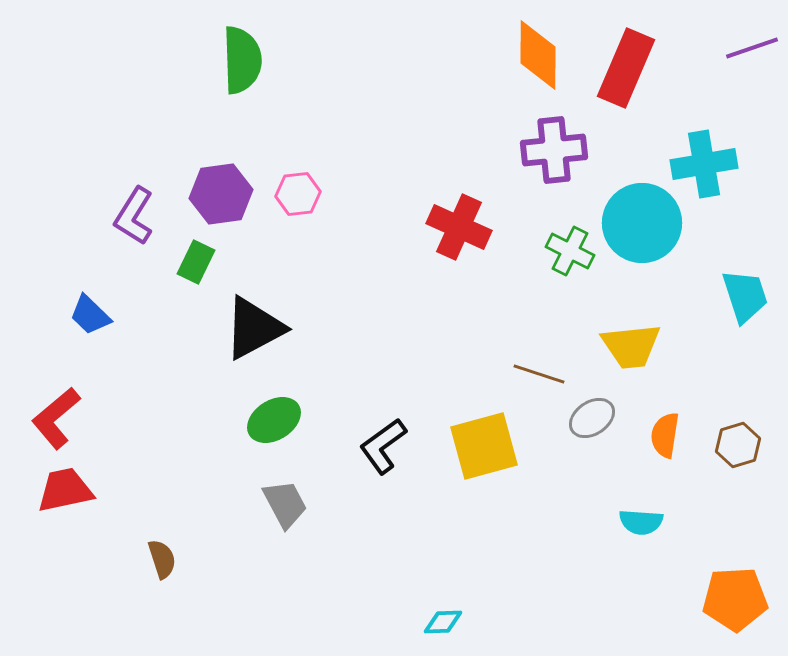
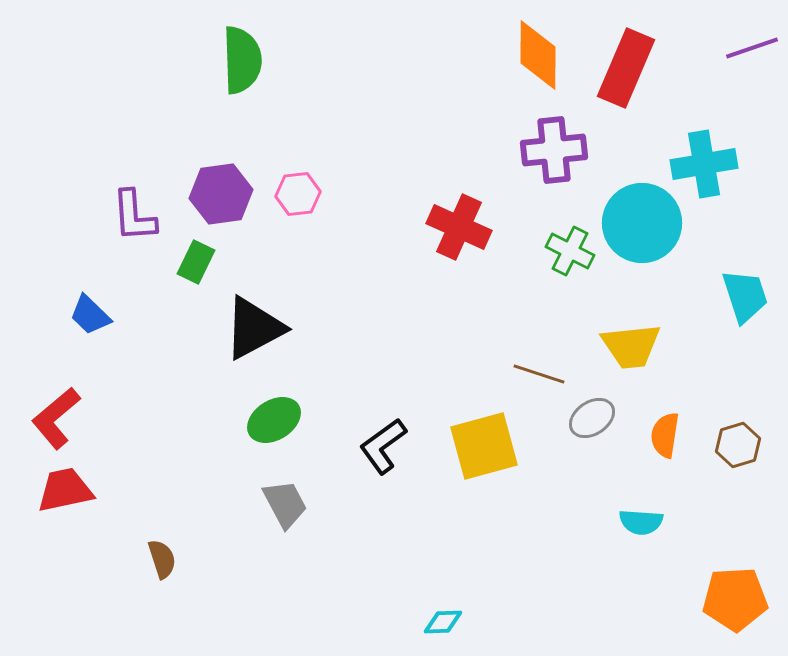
purple L-shape: rotated 36 degrees counterclockwise
